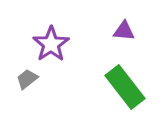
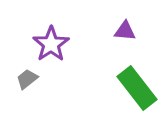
purple triangle: moved 1 px right
green rectangle: moved 12 px right, 1 px down
